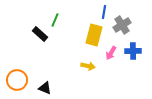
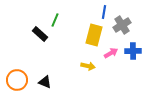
pink arrow: rotated 152 degrees counterclockwise
black triangle: moved 6 px up
